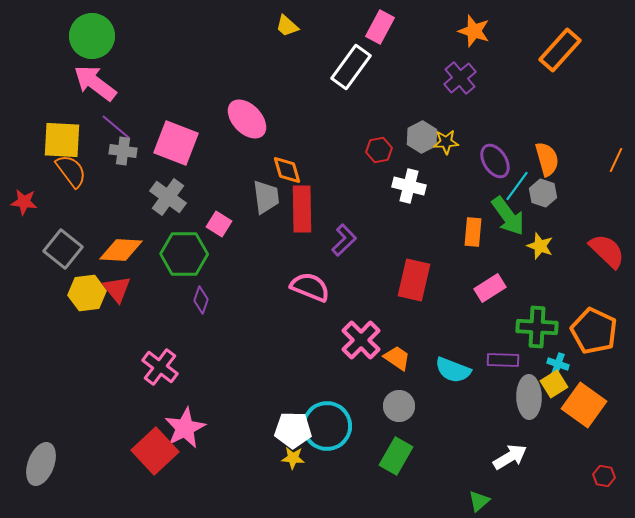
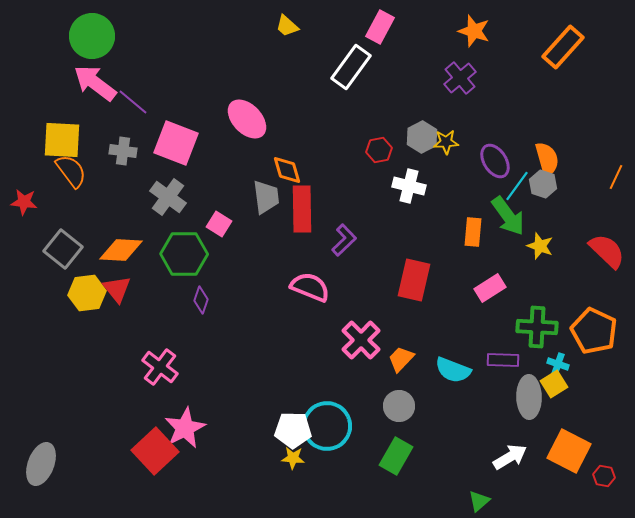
orange rectangle at (560, 50): moved 3 px right, 3 px up
purple line at (116, 127): moved 17 px right, 25 px up
orange line at (616, 160): moved 17 px down
gray hexagon at (543, 193): moved 9 px up
orange trapezoid at (397, 358): moved 4 px right, 1 px down; rotated 80 degrees counterclockwise
orange square at (584, 405): moved 15 px left, 46 px down; rotated 9 degrees counterclockwise
